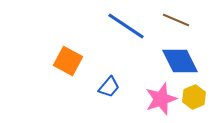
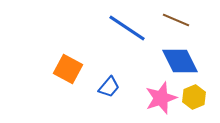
blue line: moved 1 px right, 2 px down
orange square: moved 8 px down
pink star: moved 1 px up
